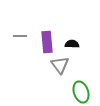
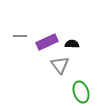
purple rectangle: rotated 70 degrees clockwise
